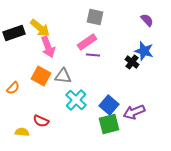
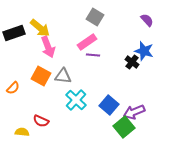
gray square: rotated 18 degrees clockwise
green square: moved 15 px right, 3 px down; rotated 25 degrees counterclockwise
